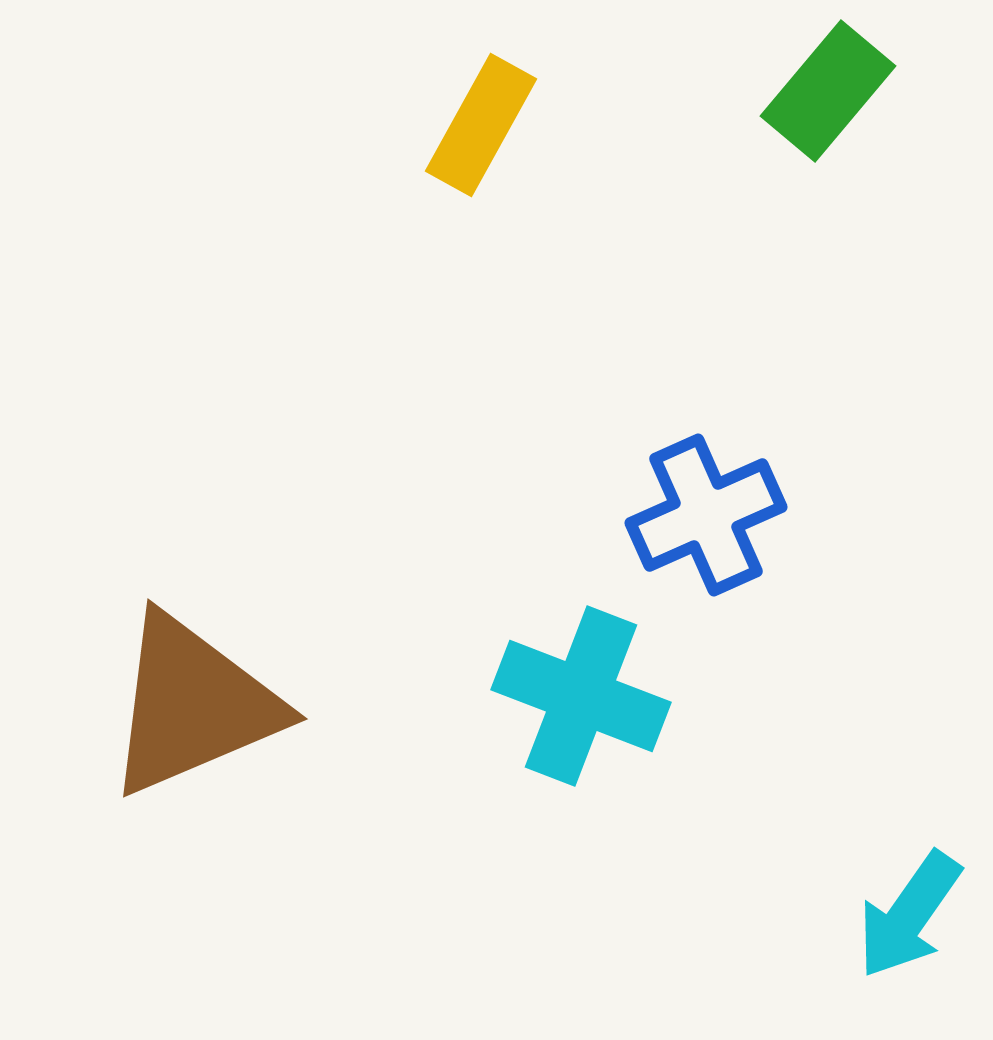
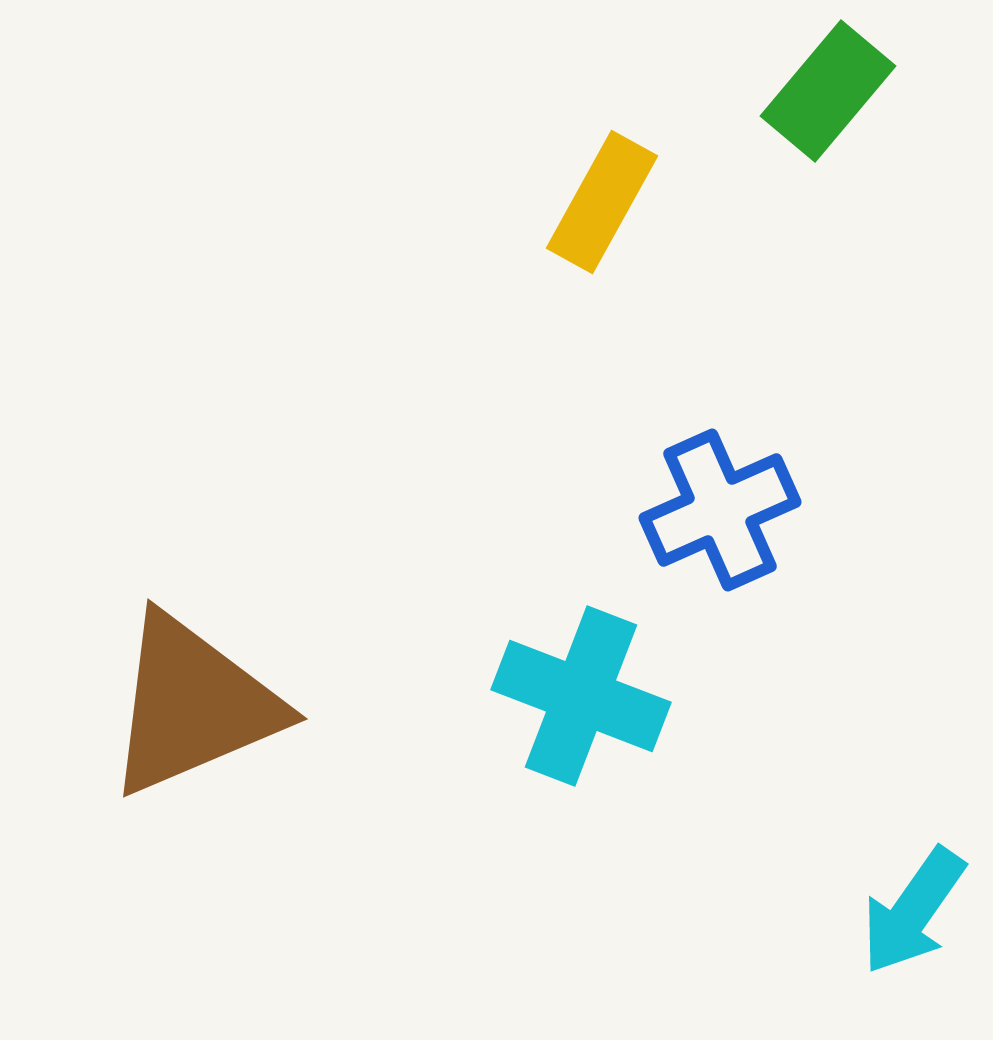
yellow rectangle: moved 121 px right, 77 px down
blue cross: moved 14 px right, 5 px up
cyan arrow: moved 4 px right, 4 px up
